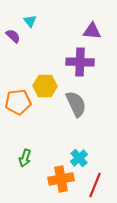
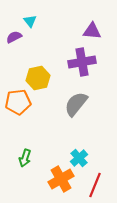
purple semicircle: moved 1 px right, 1 px down; rotated 70 degrees counterclockwise
purple cross: moved 2 px right; rotated 12 degrees counterclockwise
yellow hexagon: moved 7 px left, 8 px up; rotated 15 degrees counterclockwise
gray semicircle: rotated 116 degrees counterclockwise
orange cross: rotated 20 degrees counterclockwise
